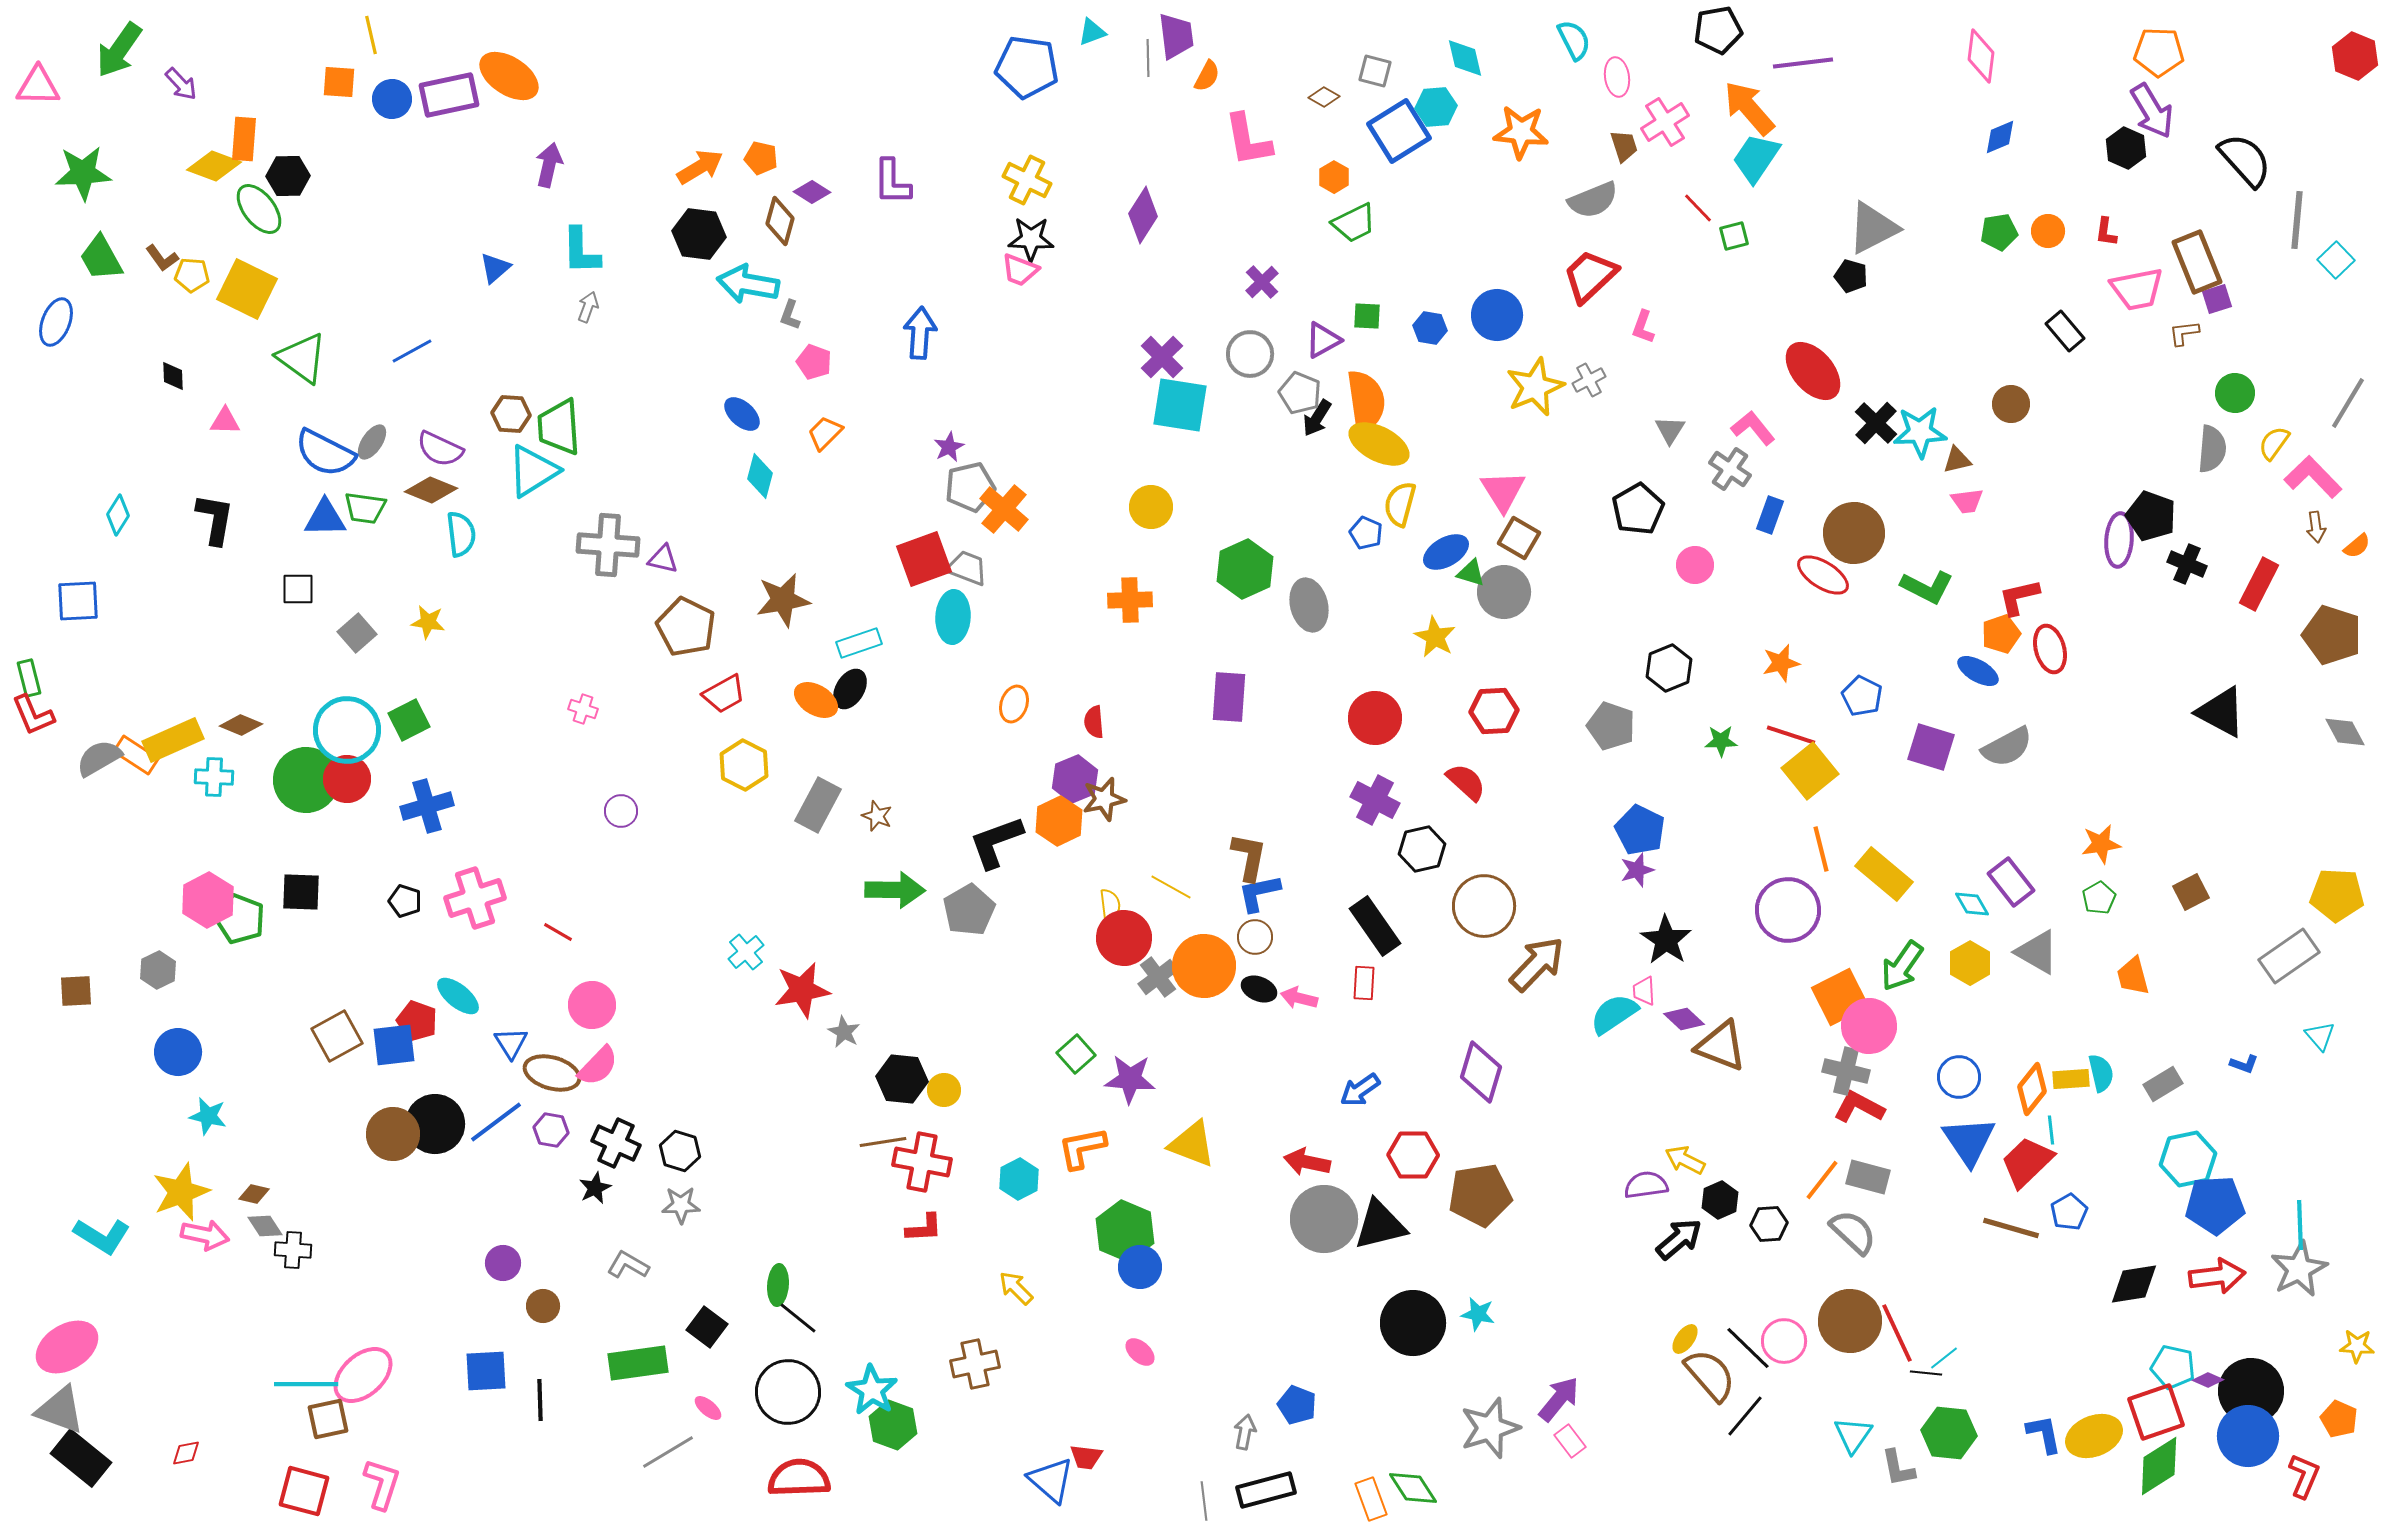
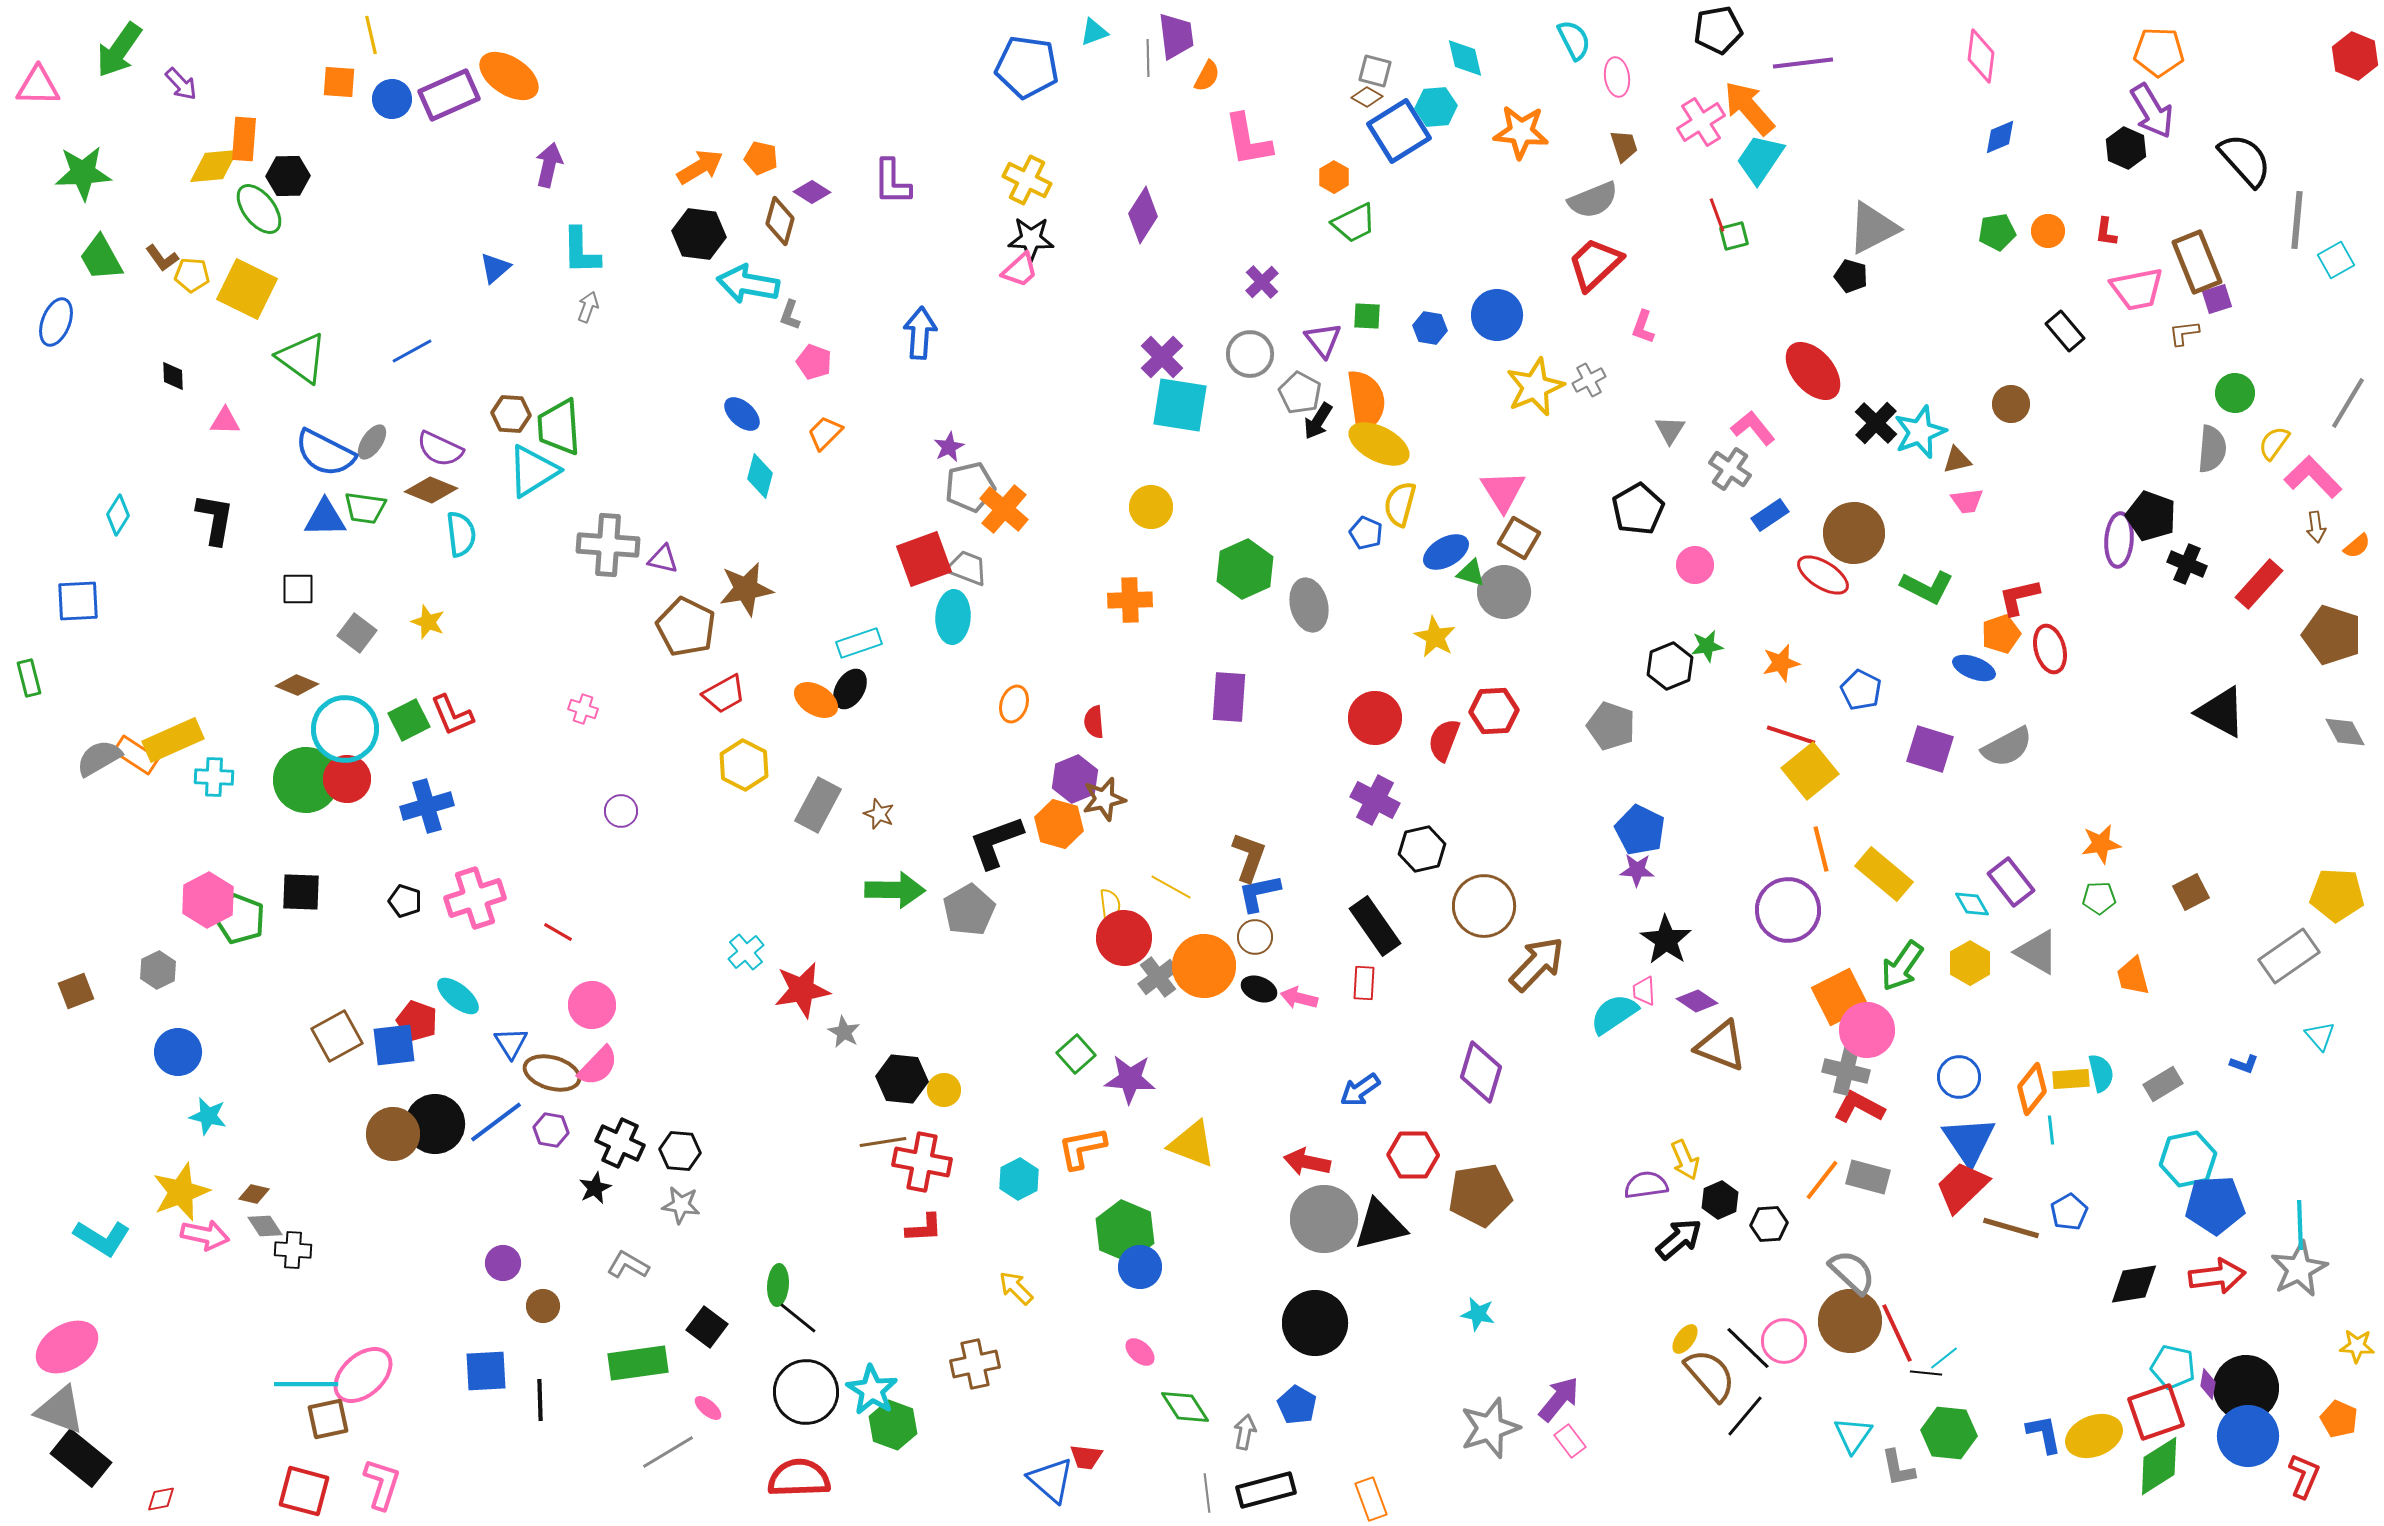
cyan triangle at (1092, 32): moved 2 px right
purple rectangle at (449, 95): rotated 12 degrees counterclockwise
brown diamond at (1324, 97): moved 43 px right
pink cross at (1665, 122): moved 36 px right
cyan trapezoid at (1756, 158): moved 4 px right, 1 px down
yellow diamond at (214, 166): rotated 26 degrees counterclockwise
red line at (1698, 208): moved 19 px right, 7 px down; rotated 24 degrees clockwise
green pentagon at (1999, 232): moved 2 px left
cyan square at (2336, 260): rotated 15 degrees clockwise
pink trapezoid at (1020, 270): rotated 63 degrees counterclockwise
red trapezoid at (1590, 276): moved 5 px right, 12 px up
purple triangle at (1323, 340): rotated 39 degrees counterclockwise
gray pentagon at (1300, 393): rotated 6 degrees clockwise
black arrow at (1317, 418): moved 1 px right, 3 px down
cyan star at (1920, 432): rotated 18 degrees counterclockwise
blue rectangle at (1770, 515): rotated 36 degrees clockwise
red rectangle at (2259, 584): rotated 15 degrees clockwise
brown star at (783, 600): moved 37 px left, 11 px up
yellow star at (428, 622): rotated 12 degrees clockwise
gray square at (357, 633): rotated 12 degrees counterclockwise
black hexagon at (1669, 668): moved 1 px right, 2 px up
blue ellipse at (1978, 671): moved 4 px left, 3 px up; rotated 9 degrees counterclockwise
blue pentagon at (1862, 696): moved 1 px left, 6 px up
red L-shape at (33, 715): moved 419 px right
brown diamond at (241, 725): moved 56 px right, 40 px up
cyan circle at (347, 730): moved 2 px left, 1 px up
green star at (1721, 741): moved 14 px left, 95 px up; rotated 8 degrees counterclockwise
purple square at (1931, 747): moved 1 px left, 2 px down
red semicircle at (1466, 782): moved 22 px left, 42 px up; rotated 111 degrees counterclockwise
brown star at (877, 816): moved 2 px right, 2 px up
orange hexagon at (1059, 821): moved 3 px down; rotated 18 degrees counterclockwise
brown L-shape at (1249, 857): rotated 9 degrees clockwise
purple star at (1637, 870): rotated 20 degrees clockwise
green pentagon at (2099, 898): rotated 28 degrees clockwise
brown square at (76, 991): rotated 18 degrees counterclockwise
purple diamond at (1684, 1019): moved 13 px right, 18 px up; rotated 9 degrees counterclockwise
pink circle at (1869, 1026): moved 2 px left, 4 px down
black cross at (616, 1143): moved 4 px right
black hexagon at (680, 1151): rotated 12 degrees counterclockwise
yellow arrow at (1685, 1160): rotated 141 degrees counterclockwise
red trapezoid at (2027, 1162): moved 65 px left, 25 px down
gray star at (681, 1205): rotated 9 degrees clockwise
gray semicircle at (1853, 1232): moved 1 px left, 40 px down
cyan L-shape at (102, 1236): moved 2 px down
black circle at (1413, 1323): moved 98 px left
purple diamond at (2208, 1380): moved 4 px down; rotated 76 degrees clockwise
black circle at (2251, 1391): moved 5 px left, 3 px up
black circle at (788, 1392): moved 18 px right
blue pentagon at (1297, 1405): rotated 9 degrees clockwise
red diamond at (186, 1453): moved 25 px left, 46 px down
green diamond at (1413, 1488): moved 228 px left, 81 px up
gray line at (1204, 1501): moved 3 px right, 8 px up
